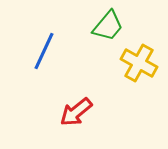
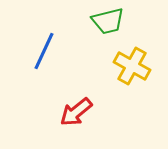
green trapezoid: moved 5 px up; rotated 36 degrees clockwise
yellow cross: moved 7 px left, 3 px down
